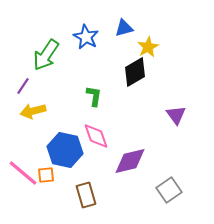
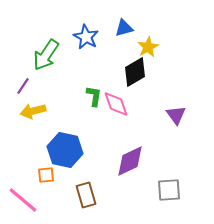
pink diamond: moved 20 px right, 32 px up
purple diamond: rotated 12 degrees counterclockwise
pink line: moved 27 px down
gray square: rotated 30 degrees clockwise
